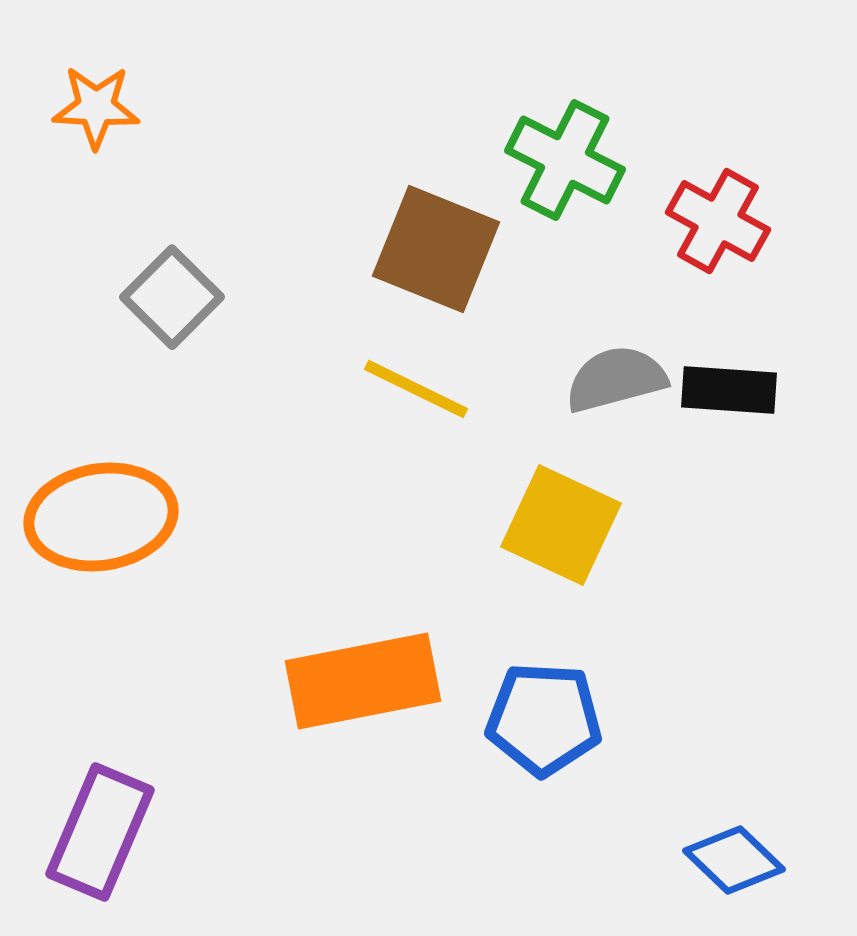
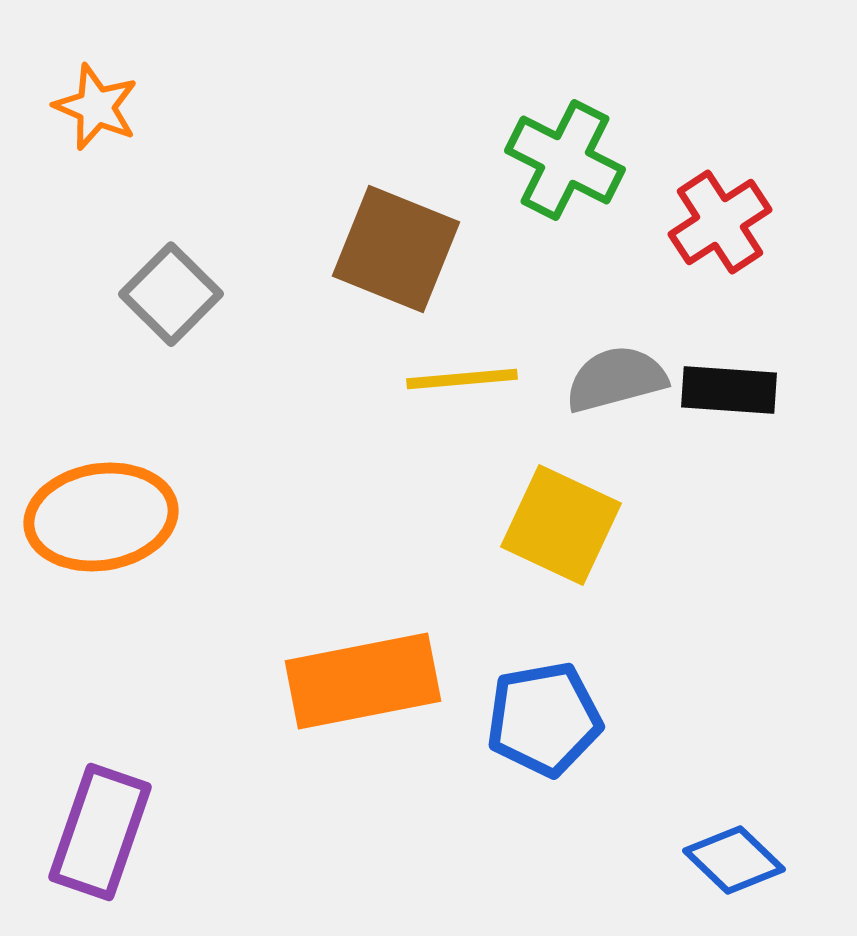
orange star: rotated 20 degrees clockwise
red cross: moved 2 px right, 1 px down; rotated 28 degrees clockwise
brown square: moved 40 px left
gray square: moved 1 px left, 3 px up
yellow line: moved 46 px right, 10 px up; rotated 31 degrees counterclockwise
blue pentagon: rotated 13 degrees counterclockwise
purple rectangle: rotated 4 degrees counterclockwise
